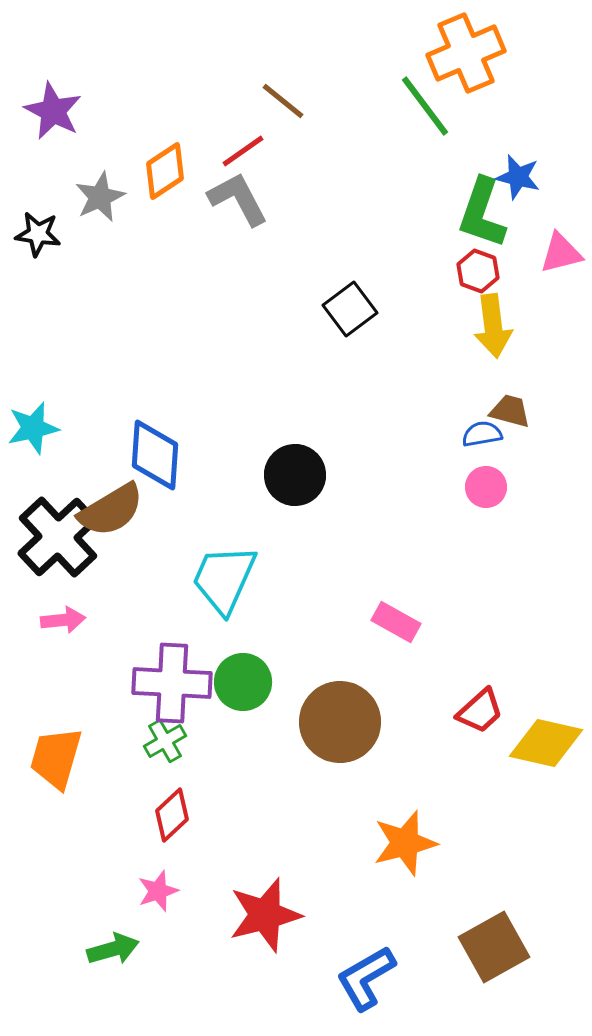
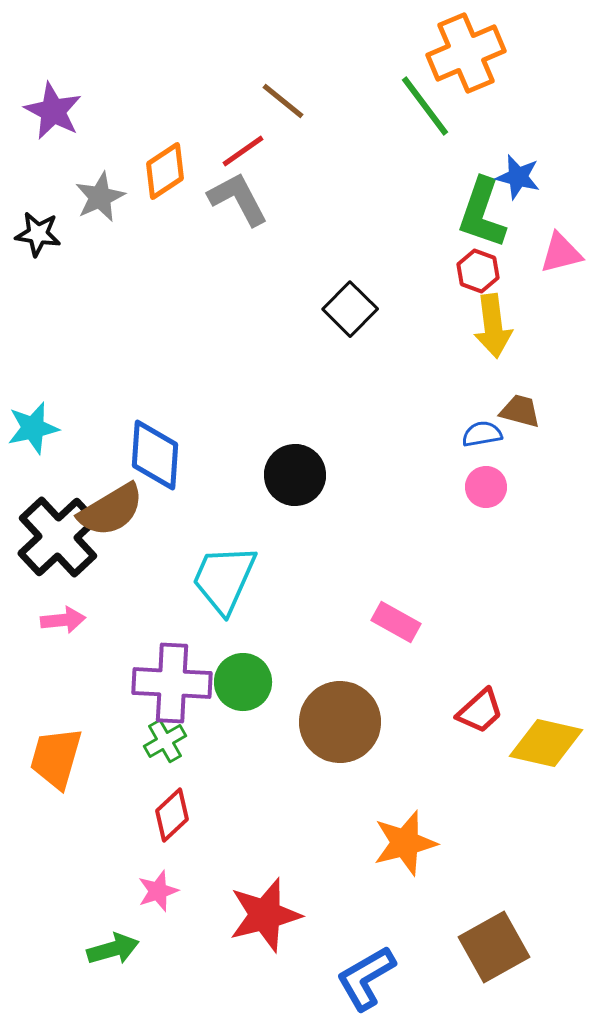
black square: rotated 8 degrees counterclockwise
brown trapezoid: moved 10 px right
